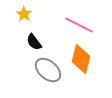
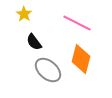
pink line: moved 2 px left, 2 px up
